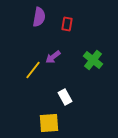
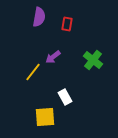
yellow line: moved 2 px down
yellow square: moved 4 px left, 6 px up
